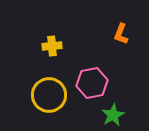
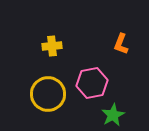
orange L-shape: moved 10 px down
yellow circle: moved 1 px left, 1 px up
